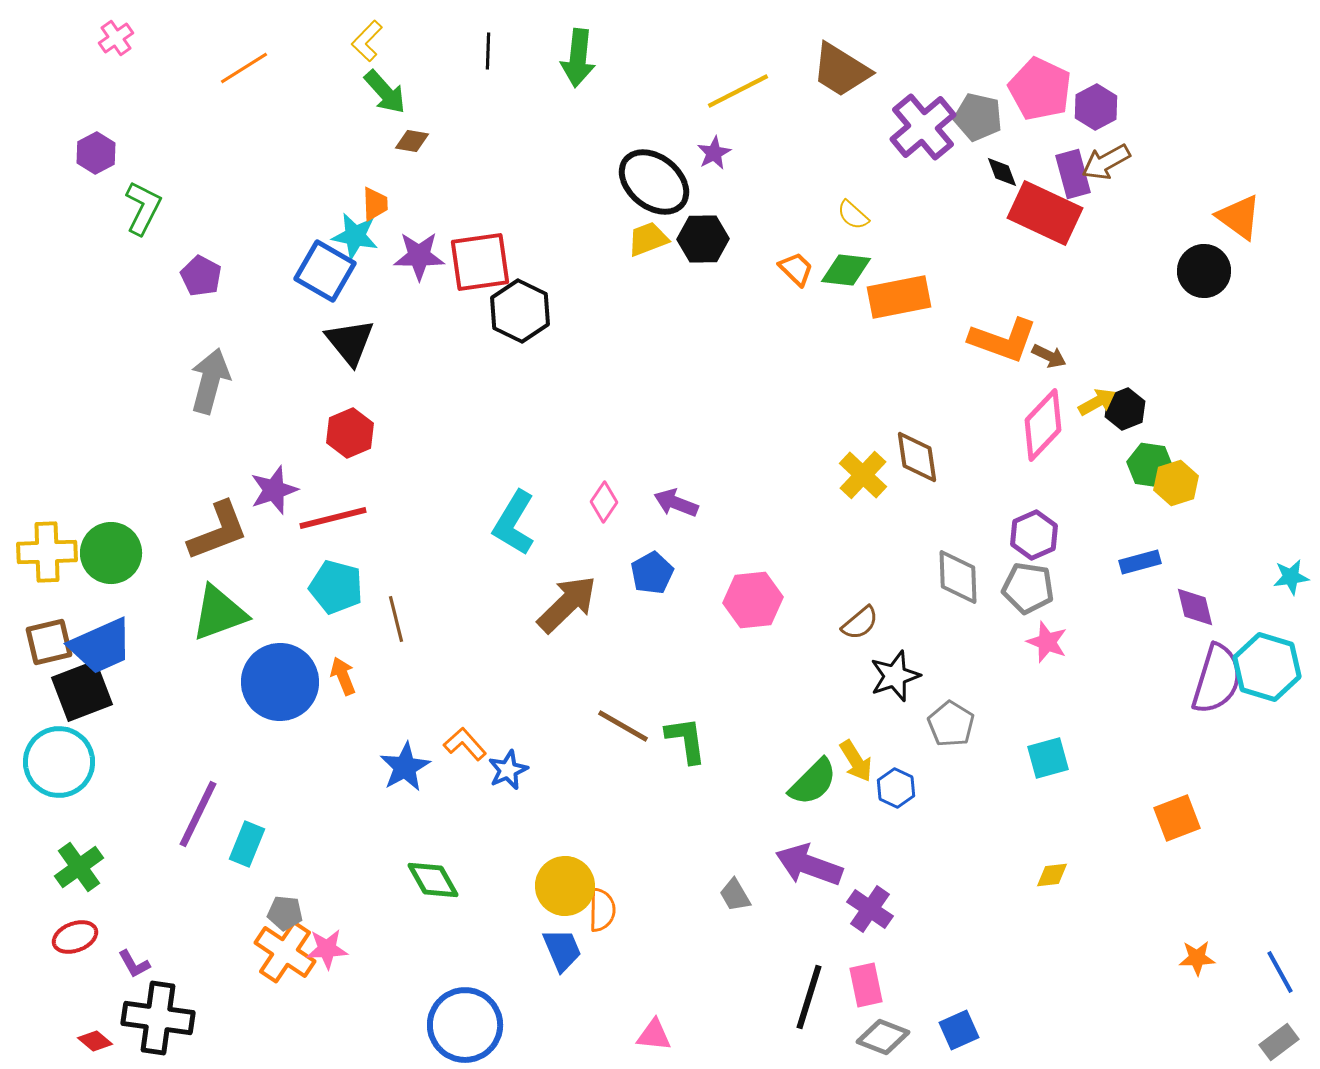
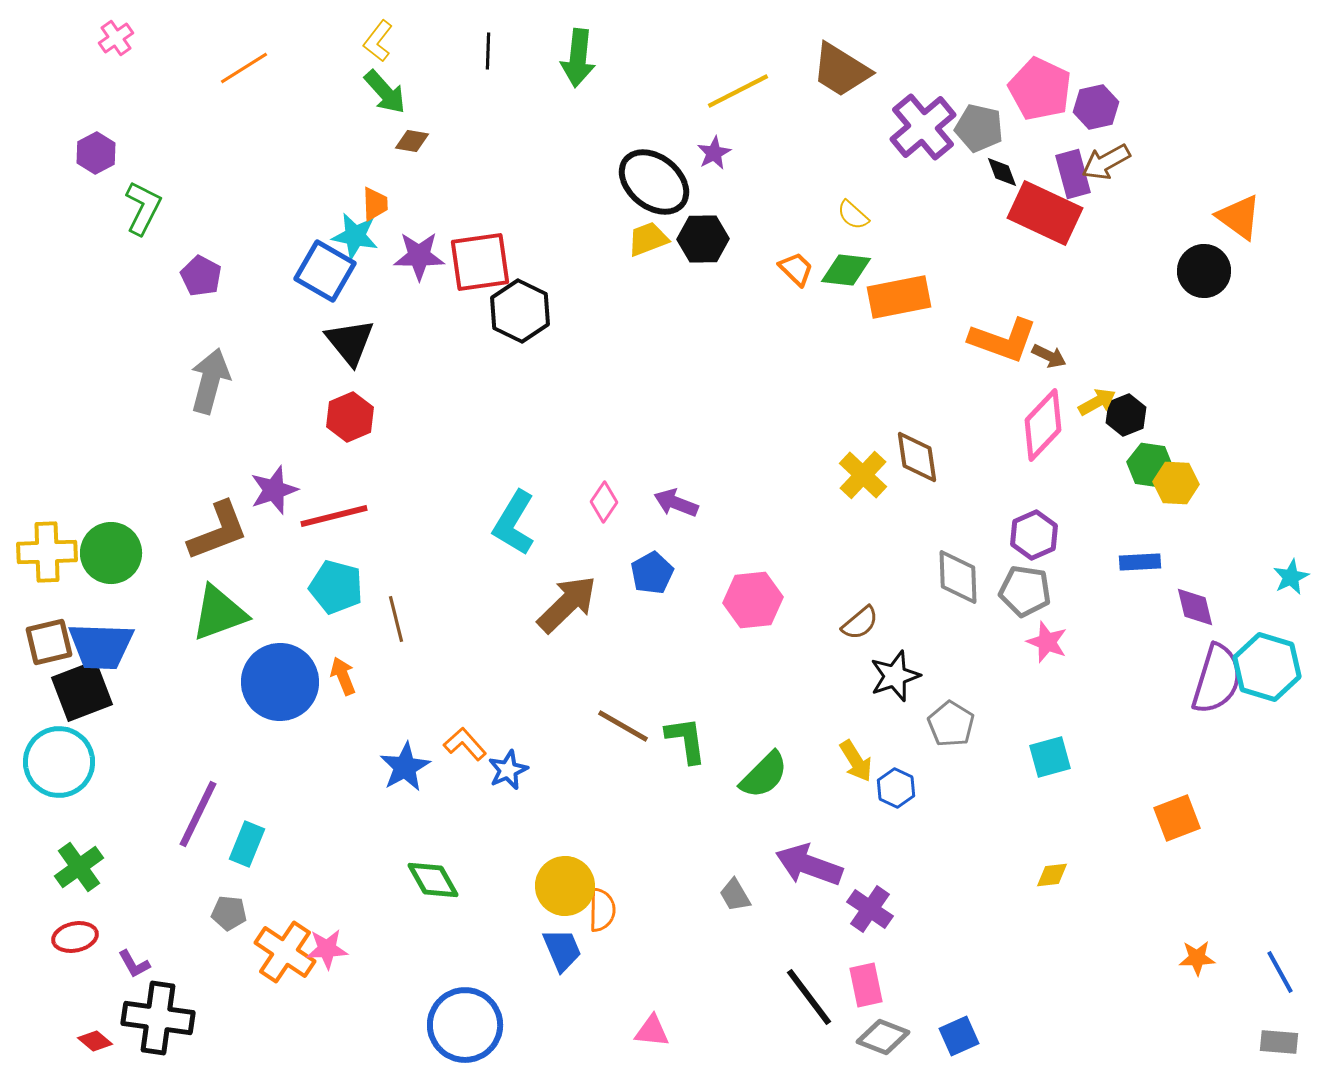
yellow L-shape at (367, 41): moved 11 px right; rotated 6 degrees counterclockwise
purple hexagon at (1096, 107): rotated 15 degrees clockwise
gray pentagon at (978, 117): moved 1 px right, 11 px down
black hexagon at (1125, 409): moved 1 px right, 6 px down
red hexagon at (350, 433): moved 16 px up
yellow hexagon at (1176, 483): rotated 21 degrees clockwise
red line at (333, 518): moved 1 px right, 2 px up
blue rectangle at (1140, 562): rotated 12 degrees clockwise
cyan star at (1291, 577): rotated 18 degrees counterclockwise
gray pentagon at (1028, 588): moved 3 px left, 3 px down
blue trapezoid at (101, 646): rotated 26 degrees clockwise
cyan square at (1048, 758): moved 2 px right, 1 px up
green semicircle at (813, 782): moved 49 px left, 7 px up
gray pentagon at (285, 913): moved 56 px left
red ellipse at (75, 937): rotated 9 degrees clockwise
black line at (809, 997): rotated 54 degrees counterclockwise
blue square at (959, 1030): moved 6 px down
pink triangle at (654, 1035): moved 2 px left, 4 px up
gray rectangle at (1279, 1042): rotated 42 degrees clockwise
